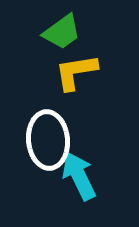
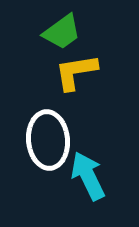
cyan arrow: moved 9 px right
